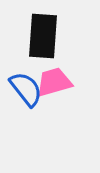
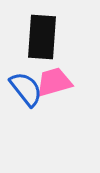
black rectangle: moved 1 px left, 1 px down
